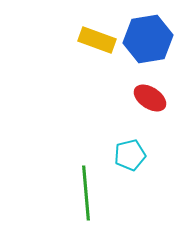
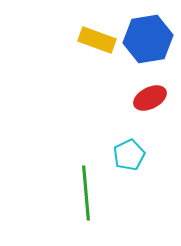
red ellipse: rotated 60 degrees counterclockwise
cyan pentagon: moved 1 px left; rotated 12 degrees counterclockwise
